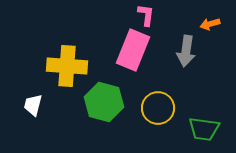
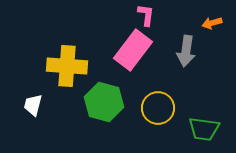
orange arrow: moved 2 px right, 1 px up
pink rectangle: rotated 15 degrees clockwise
